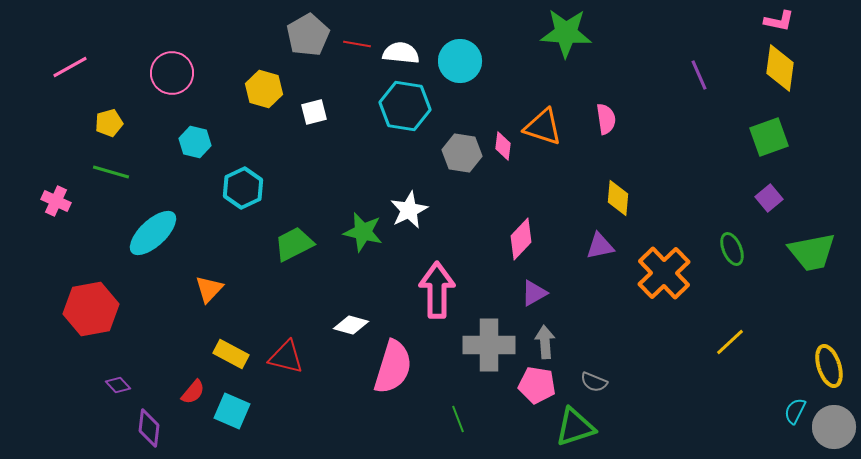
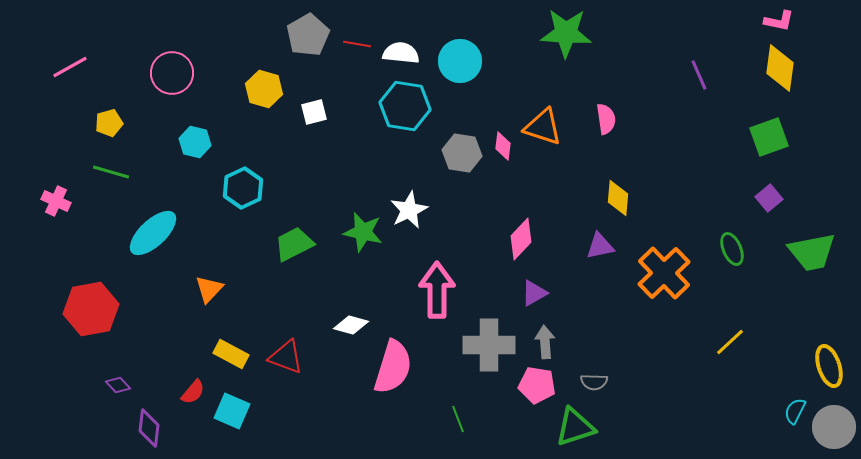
red triangle at (286, 357): rotated 6 degrees clockwise
gray semicircle at (594, 382): rotated 20 degrees counterclockwise
